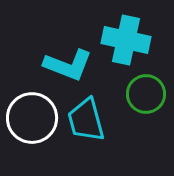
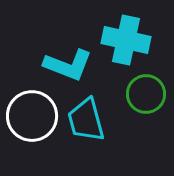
white circle: moved 2 px up
